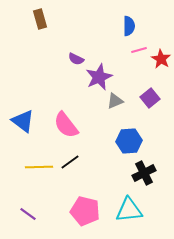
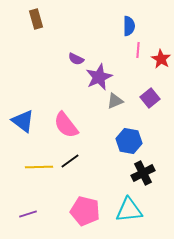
brown rectangle: moved 4 px left
pink line: moved 1 px left; rotated 70 degrees counterclockwise
blue hexagon: rotated 15 degrees clockwise
black line: moved 1 px up
black cross: moved 1 px left
purple line: rotated 54 degrees counterclockwise
